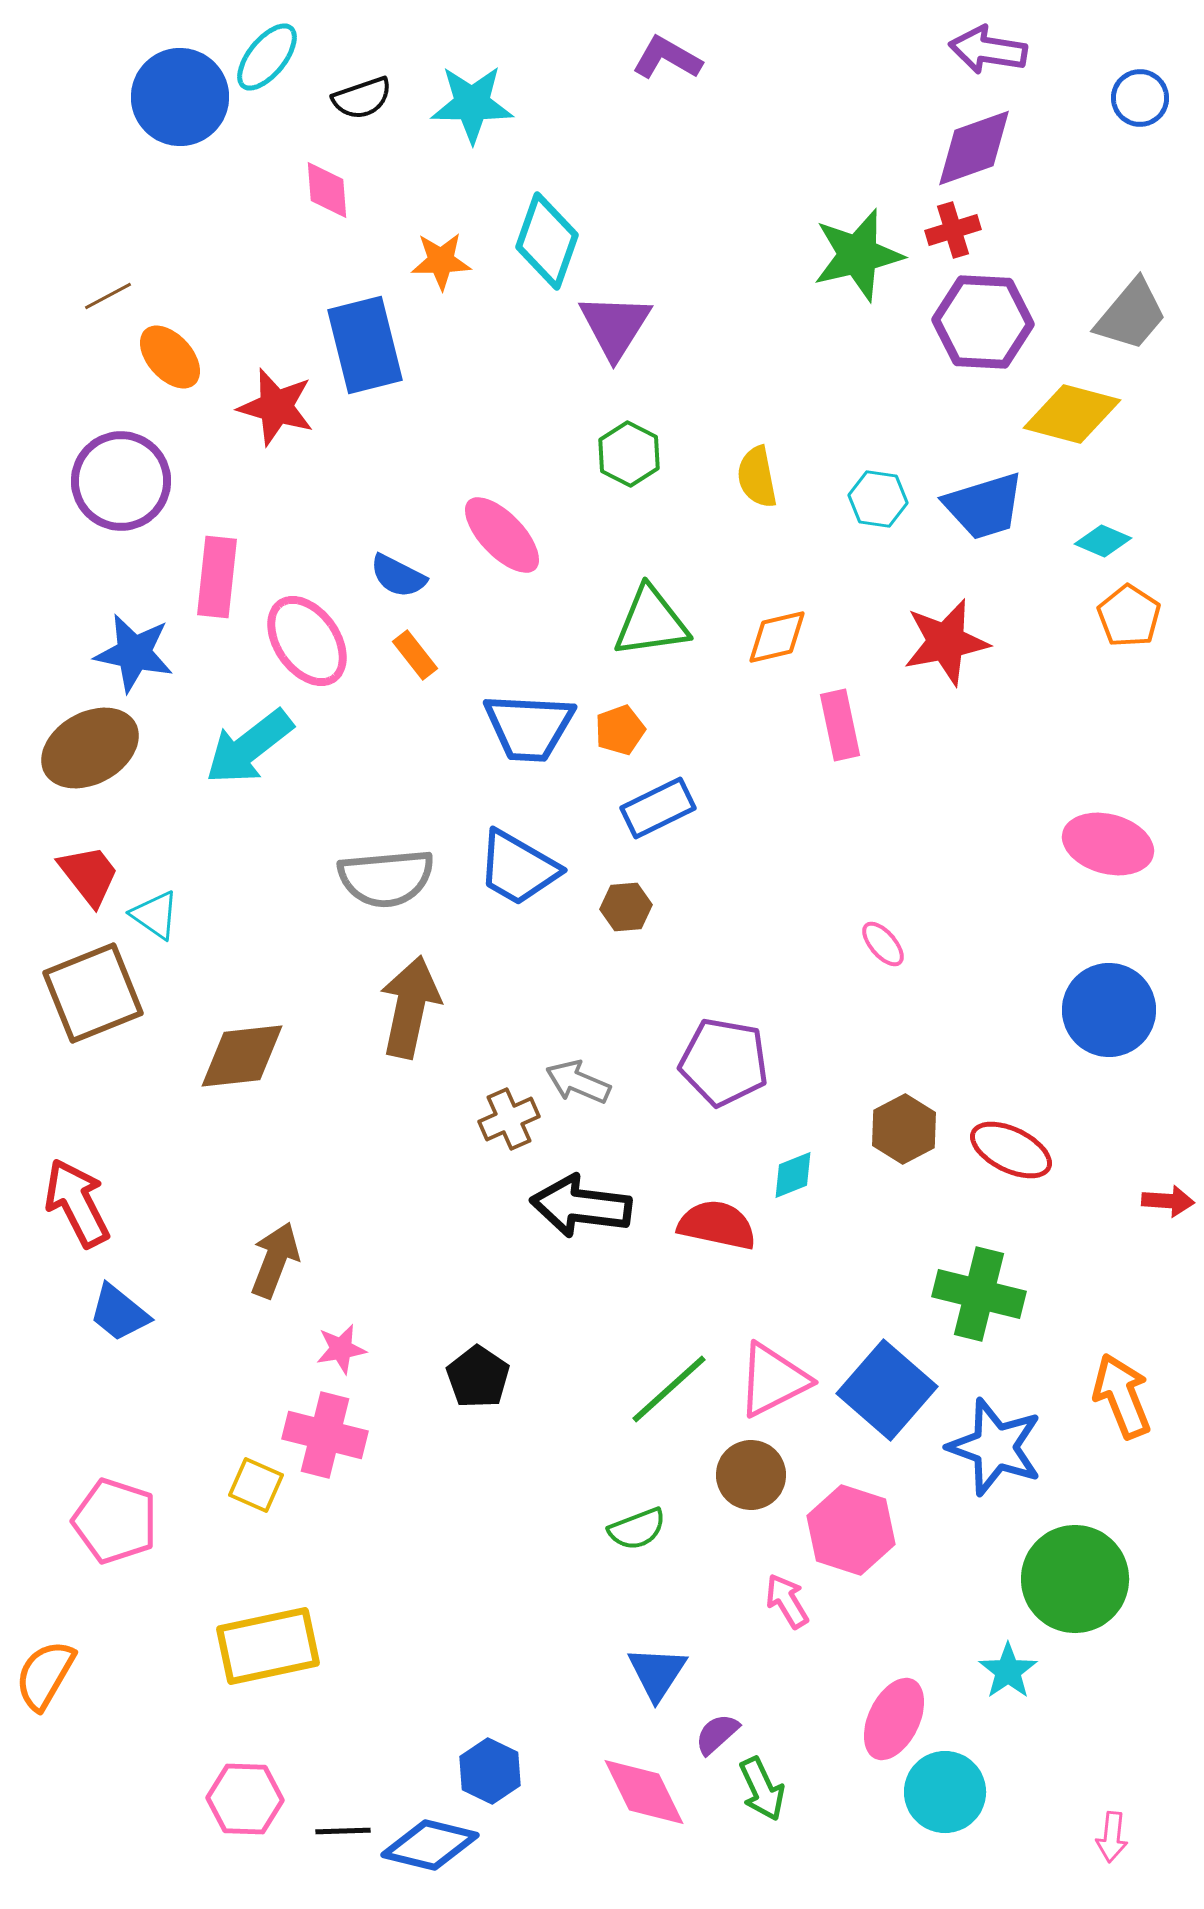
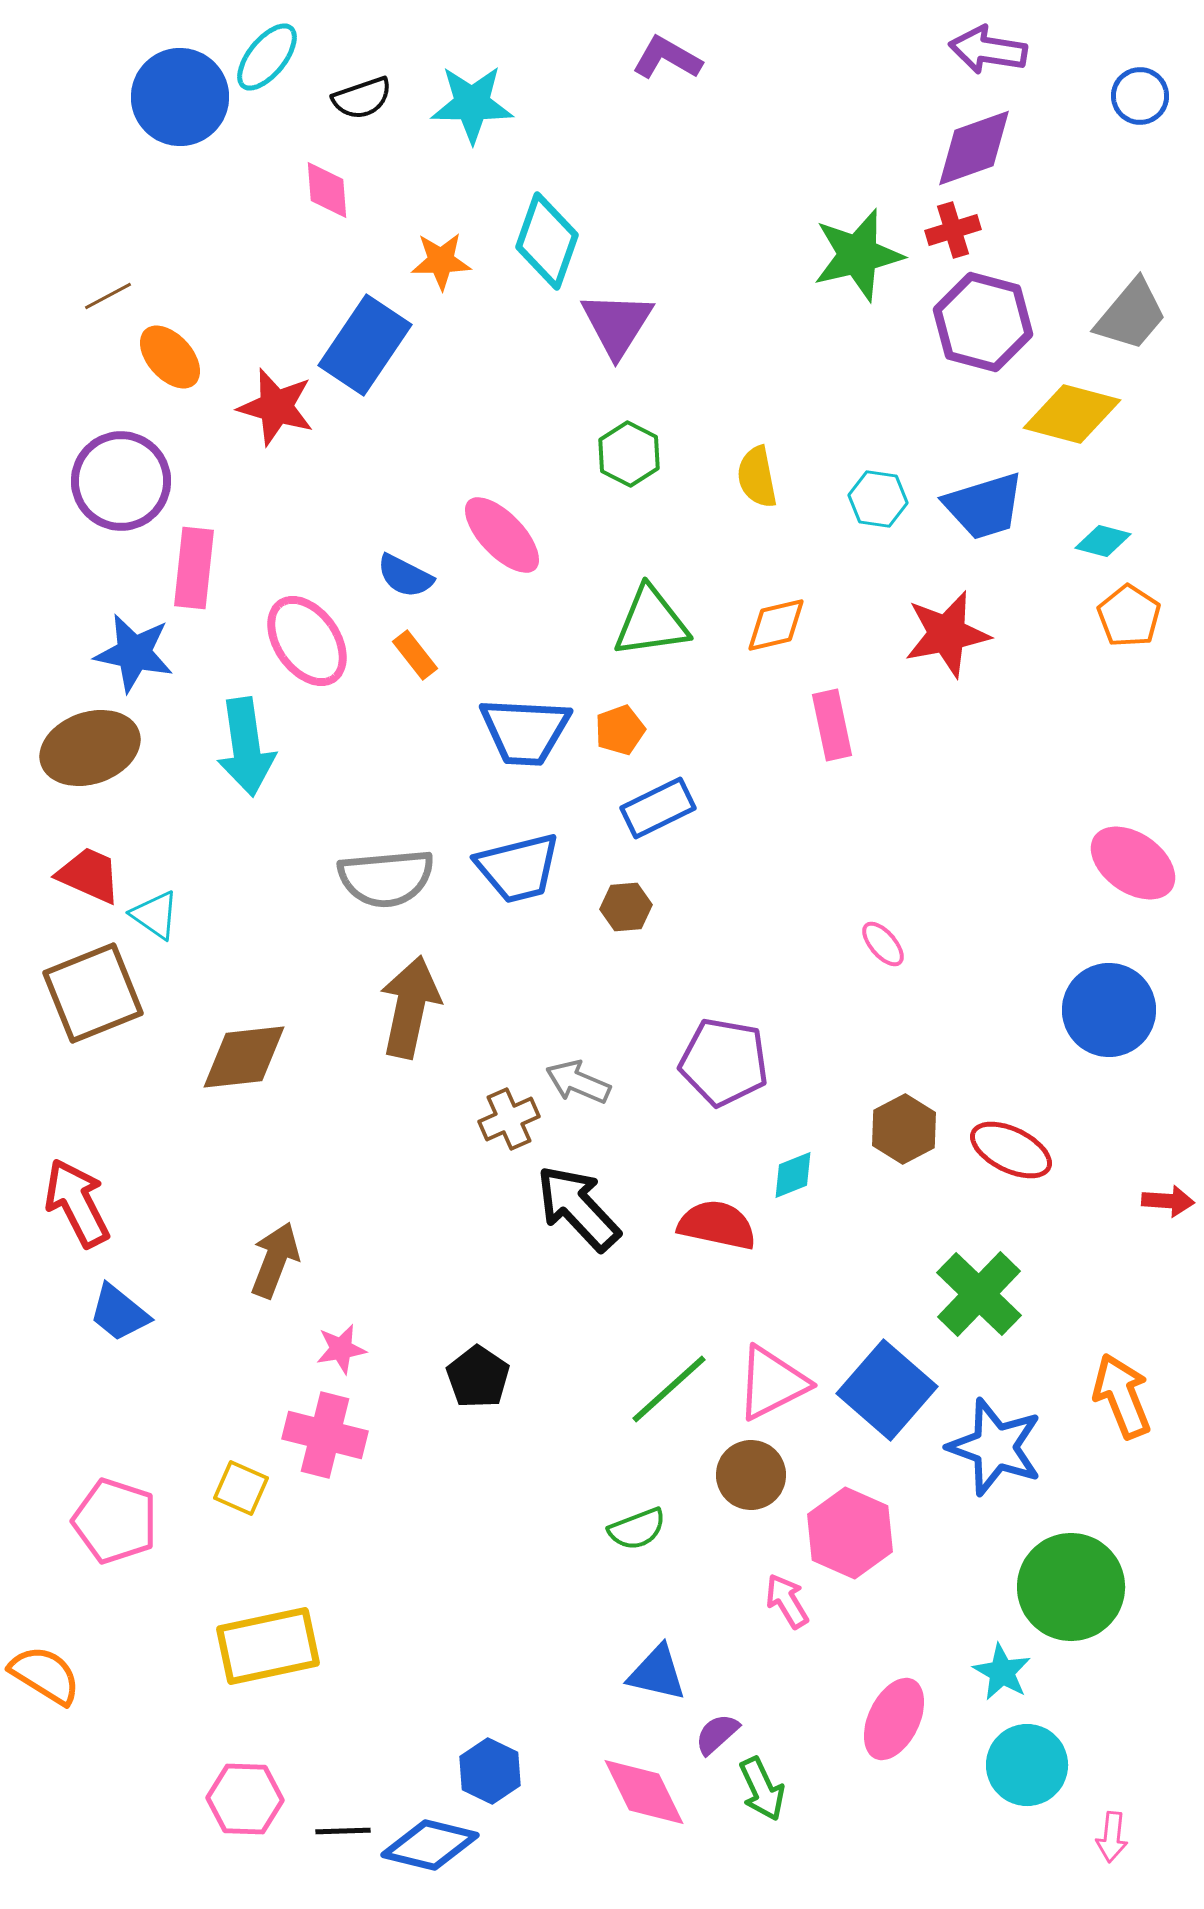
blue circle at (1140, 98): moved 2 px up
purple hexagon at (983, 322): rotated 12 degrees clockwise
purple triangle at (615, 326): moved 2 px right, 2 px up
blue rectangle at (365, 345): rotated 48 degrees clockwise
cyan diamond at (1103, 541): rotated 8 degrees counterclockwise
blue semicircle at (398, 576): moved 7 px right
pink rectangle at (217, 577): moved 23 px left, 9 px up
orange diamond at (777, 637): moved 1 px left, 12 px up
red star at (946, 642): moved 1 px right, 8 px up
pink rectangle at (840, 725): moved 8 px left
blue trapezoid at (529, 727): moved 4 px left, 4 px down
cyan arrow at (249, 747): moved 3 px left; rotated 60 degrees counterclockwise
brown ellipse at (90, 748): rotated 10 degrees clockwise
pink ellipse at (1108, 844): moved 25 px right, 19 px down; rotated 20 degrees clockwise
blue trapezoid at (518, 868): rotated 44 degrees counterclockwise
red trapezoid at (89, 875): rotated 28 degrees counterclockwise
brown diamond at (242, 1056): moved 2 px right, 1 px down
black arrow at (581, 1206): moved 3 px left, 2 px down; rotated 40 degrees clockwise
green cross at (979, 1294): rotated 30 degrees clockwise
pink triangle at (773, 1380): moved 1 px left, 3 px down
yellow square at (256, 1485): moved 15 px left, 3 px down
pink hexagon at (851, 1530): moved 1 px left, 3 px down; rotated 6 degrees clockwise
green circle at (1075, 1579): moved 4 px left, 8 px down
cyan star at (1008, 1671): moved 6 px left, 1 px down; rotated 8 degrees counterclockwise
blue triangle at (657, 1673): rotated 50 degrees counterclockwise
orange semicircle at (45, 1675): rotated 92 degrees clockwise
cyan circle at (945, 1792): moved 82 px right, 27 px up
